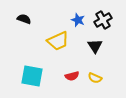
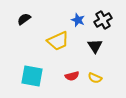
black semicircle: rotated 56 degrees counterclockwise
